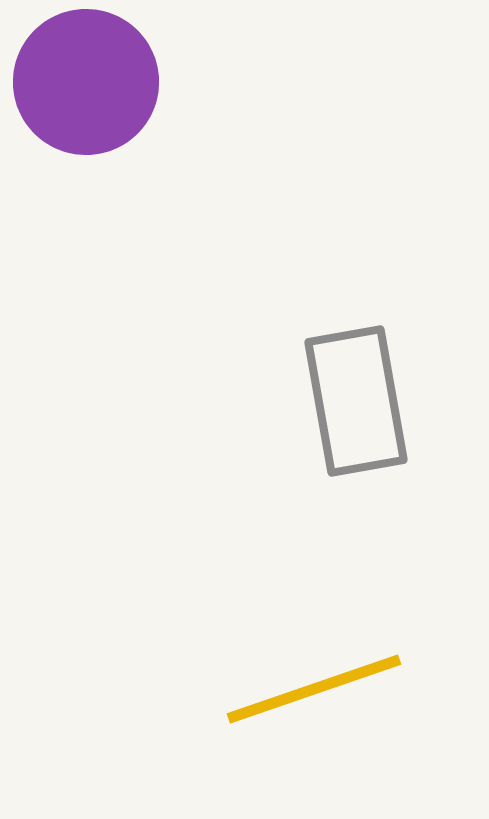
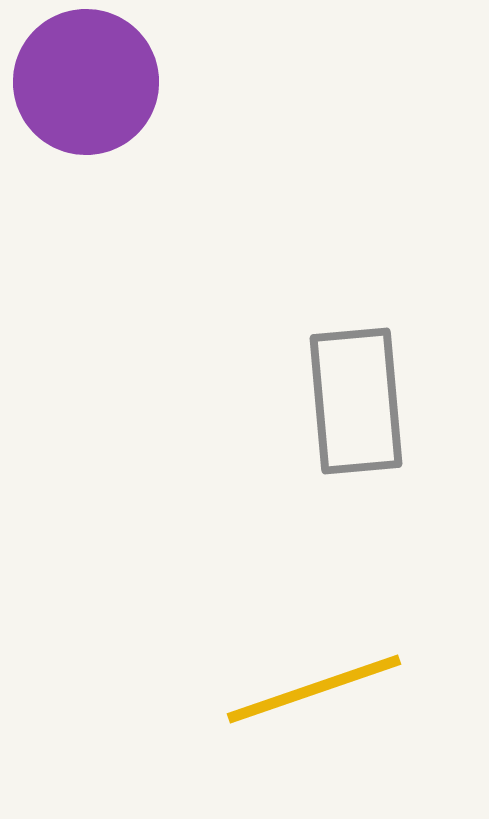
gray rectangle: rotated 5 degrees clockwise
